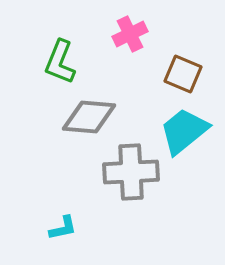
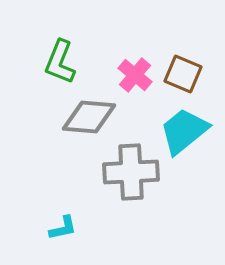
pink cross: moved 5 px right, 41 px down; rotated 24 degrees counterclockwise
